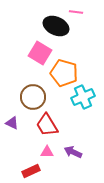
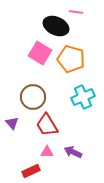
orange pentagon: moved 7 px right, 14 px up
purple triangle: rotated 24 degrees clockwise
